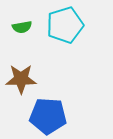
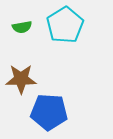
cyan pentagon: rotated 15 degrees counterclockwise
blue pentagon: moved 1 px right, 4 px up
